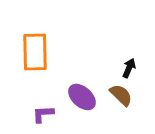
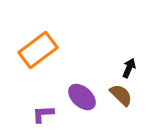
orange rectangle: moved 3 px right, 2 px up; rotated 54 degrees clockwise
